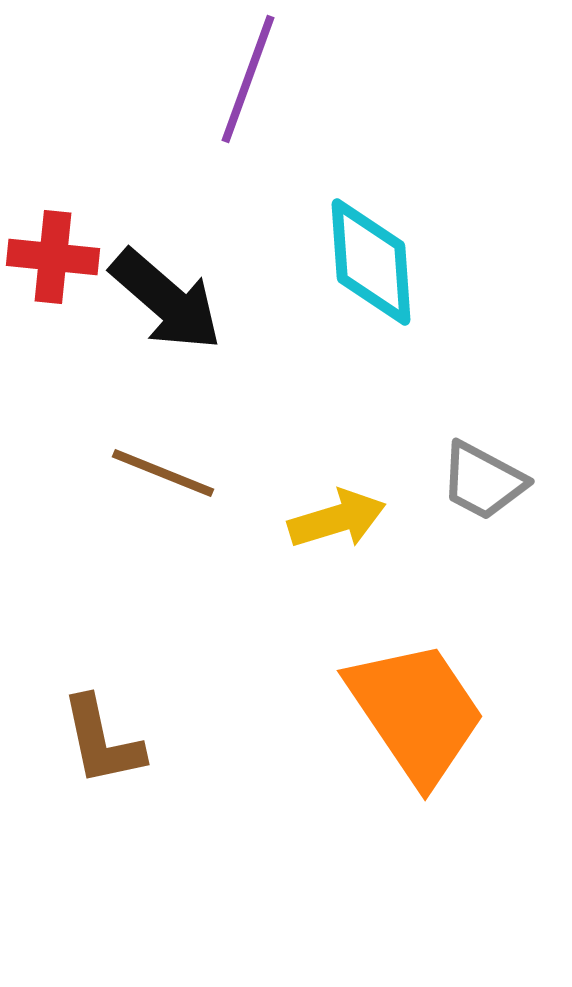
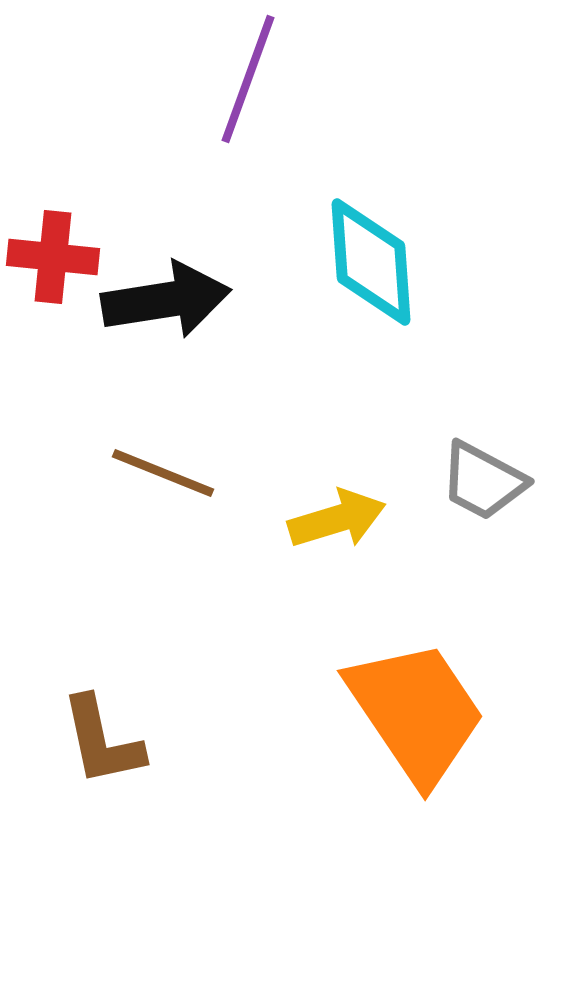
black arrow: rotated 50 degrees counterclockwise
